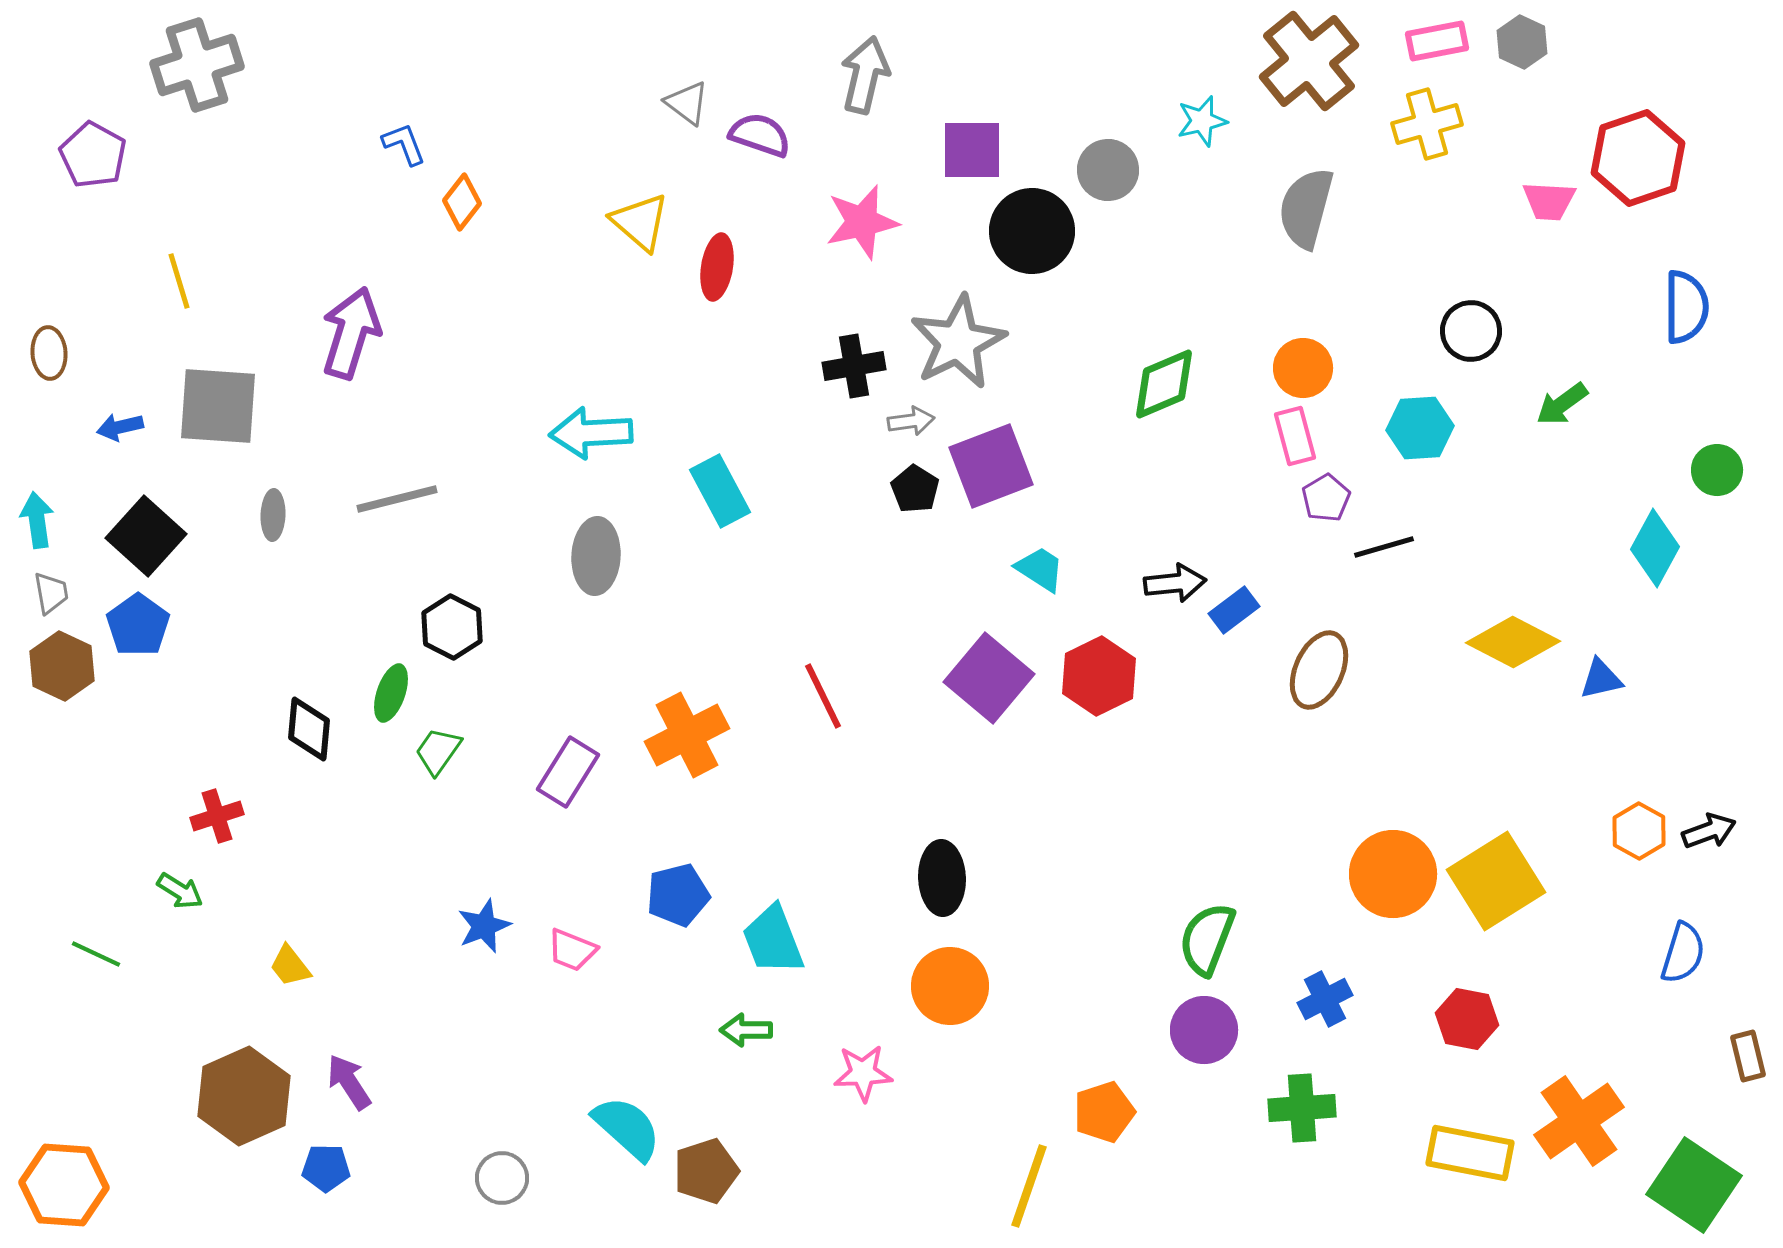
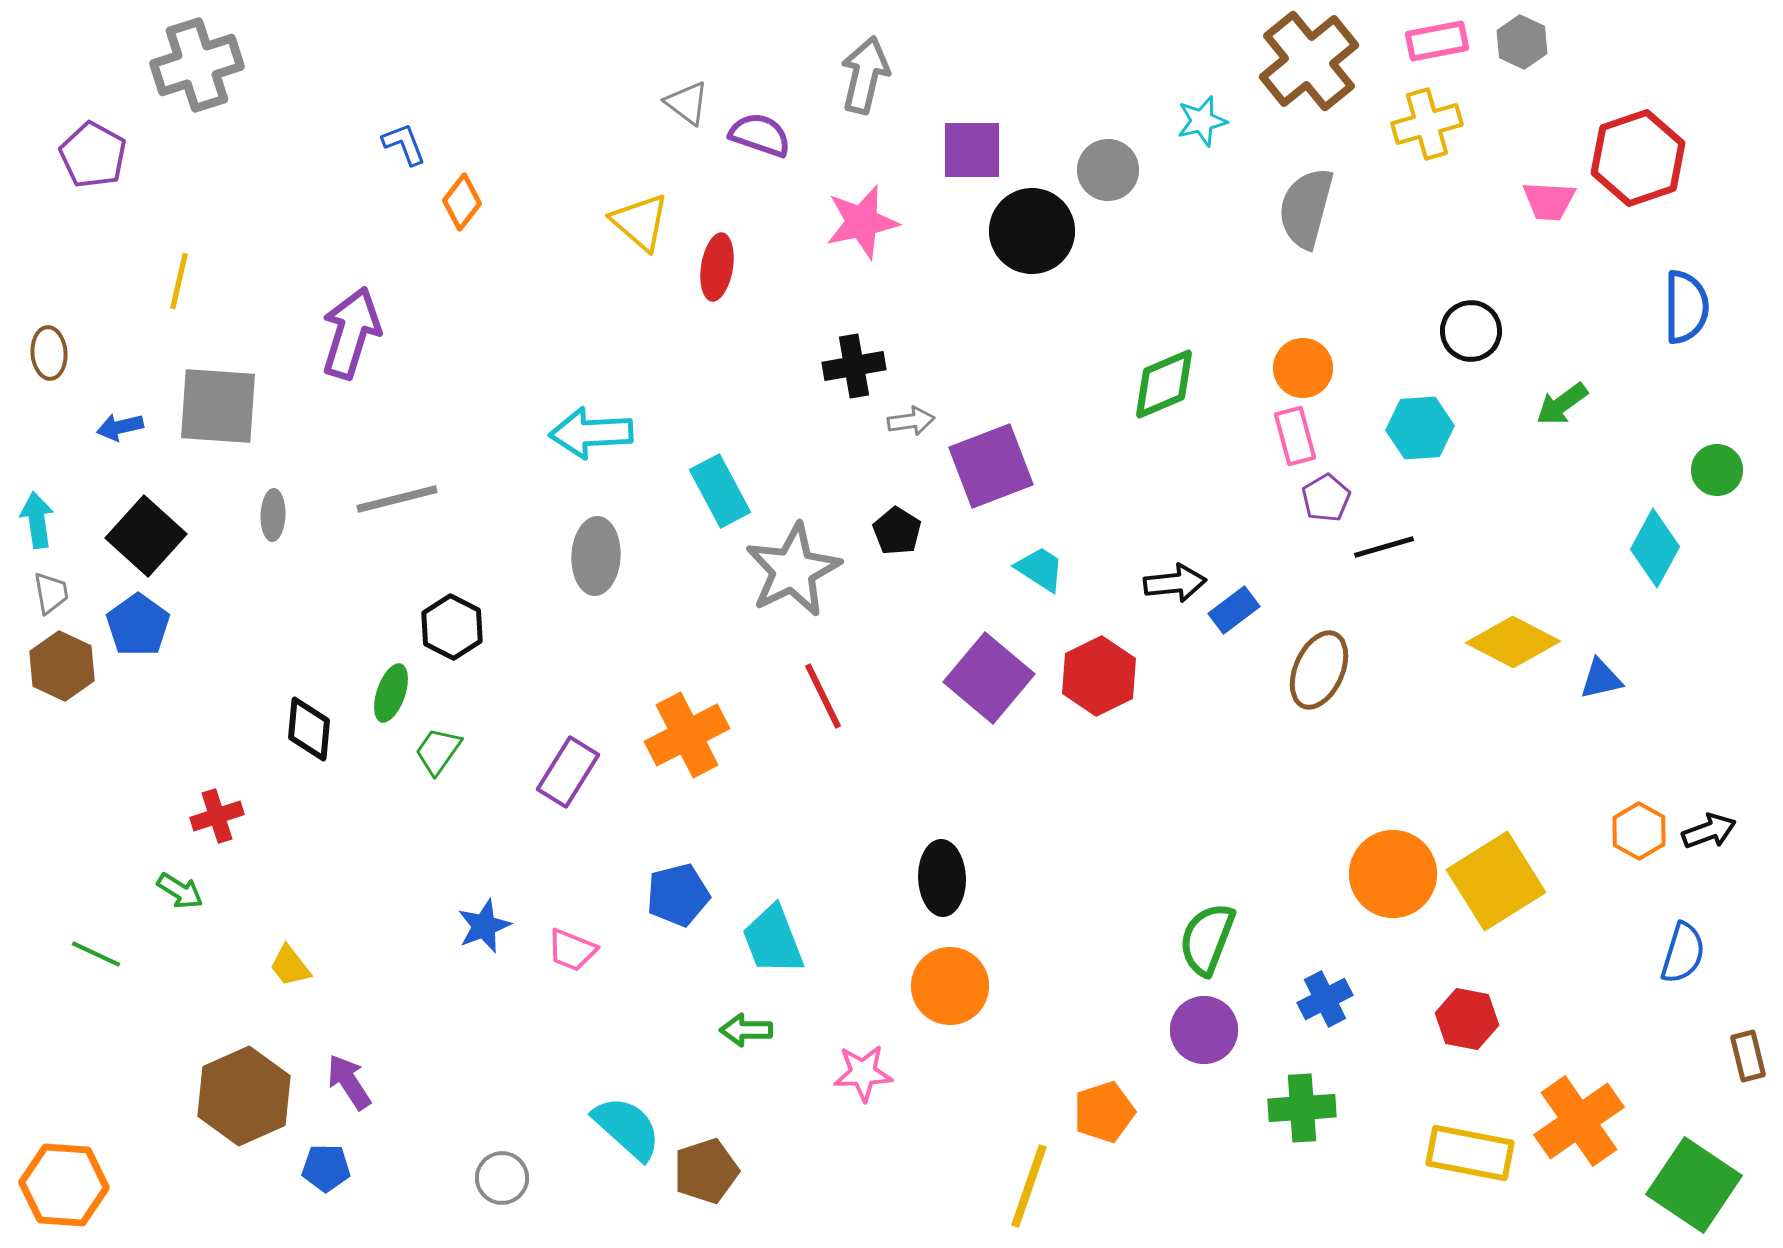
yellow line at (179, 281): rotated 30 degrees clockwise
gray star at (958, 342): moved 165 px left, 228 px down
black pentagon at (915, 489): moved 18 px left, 42 px down
